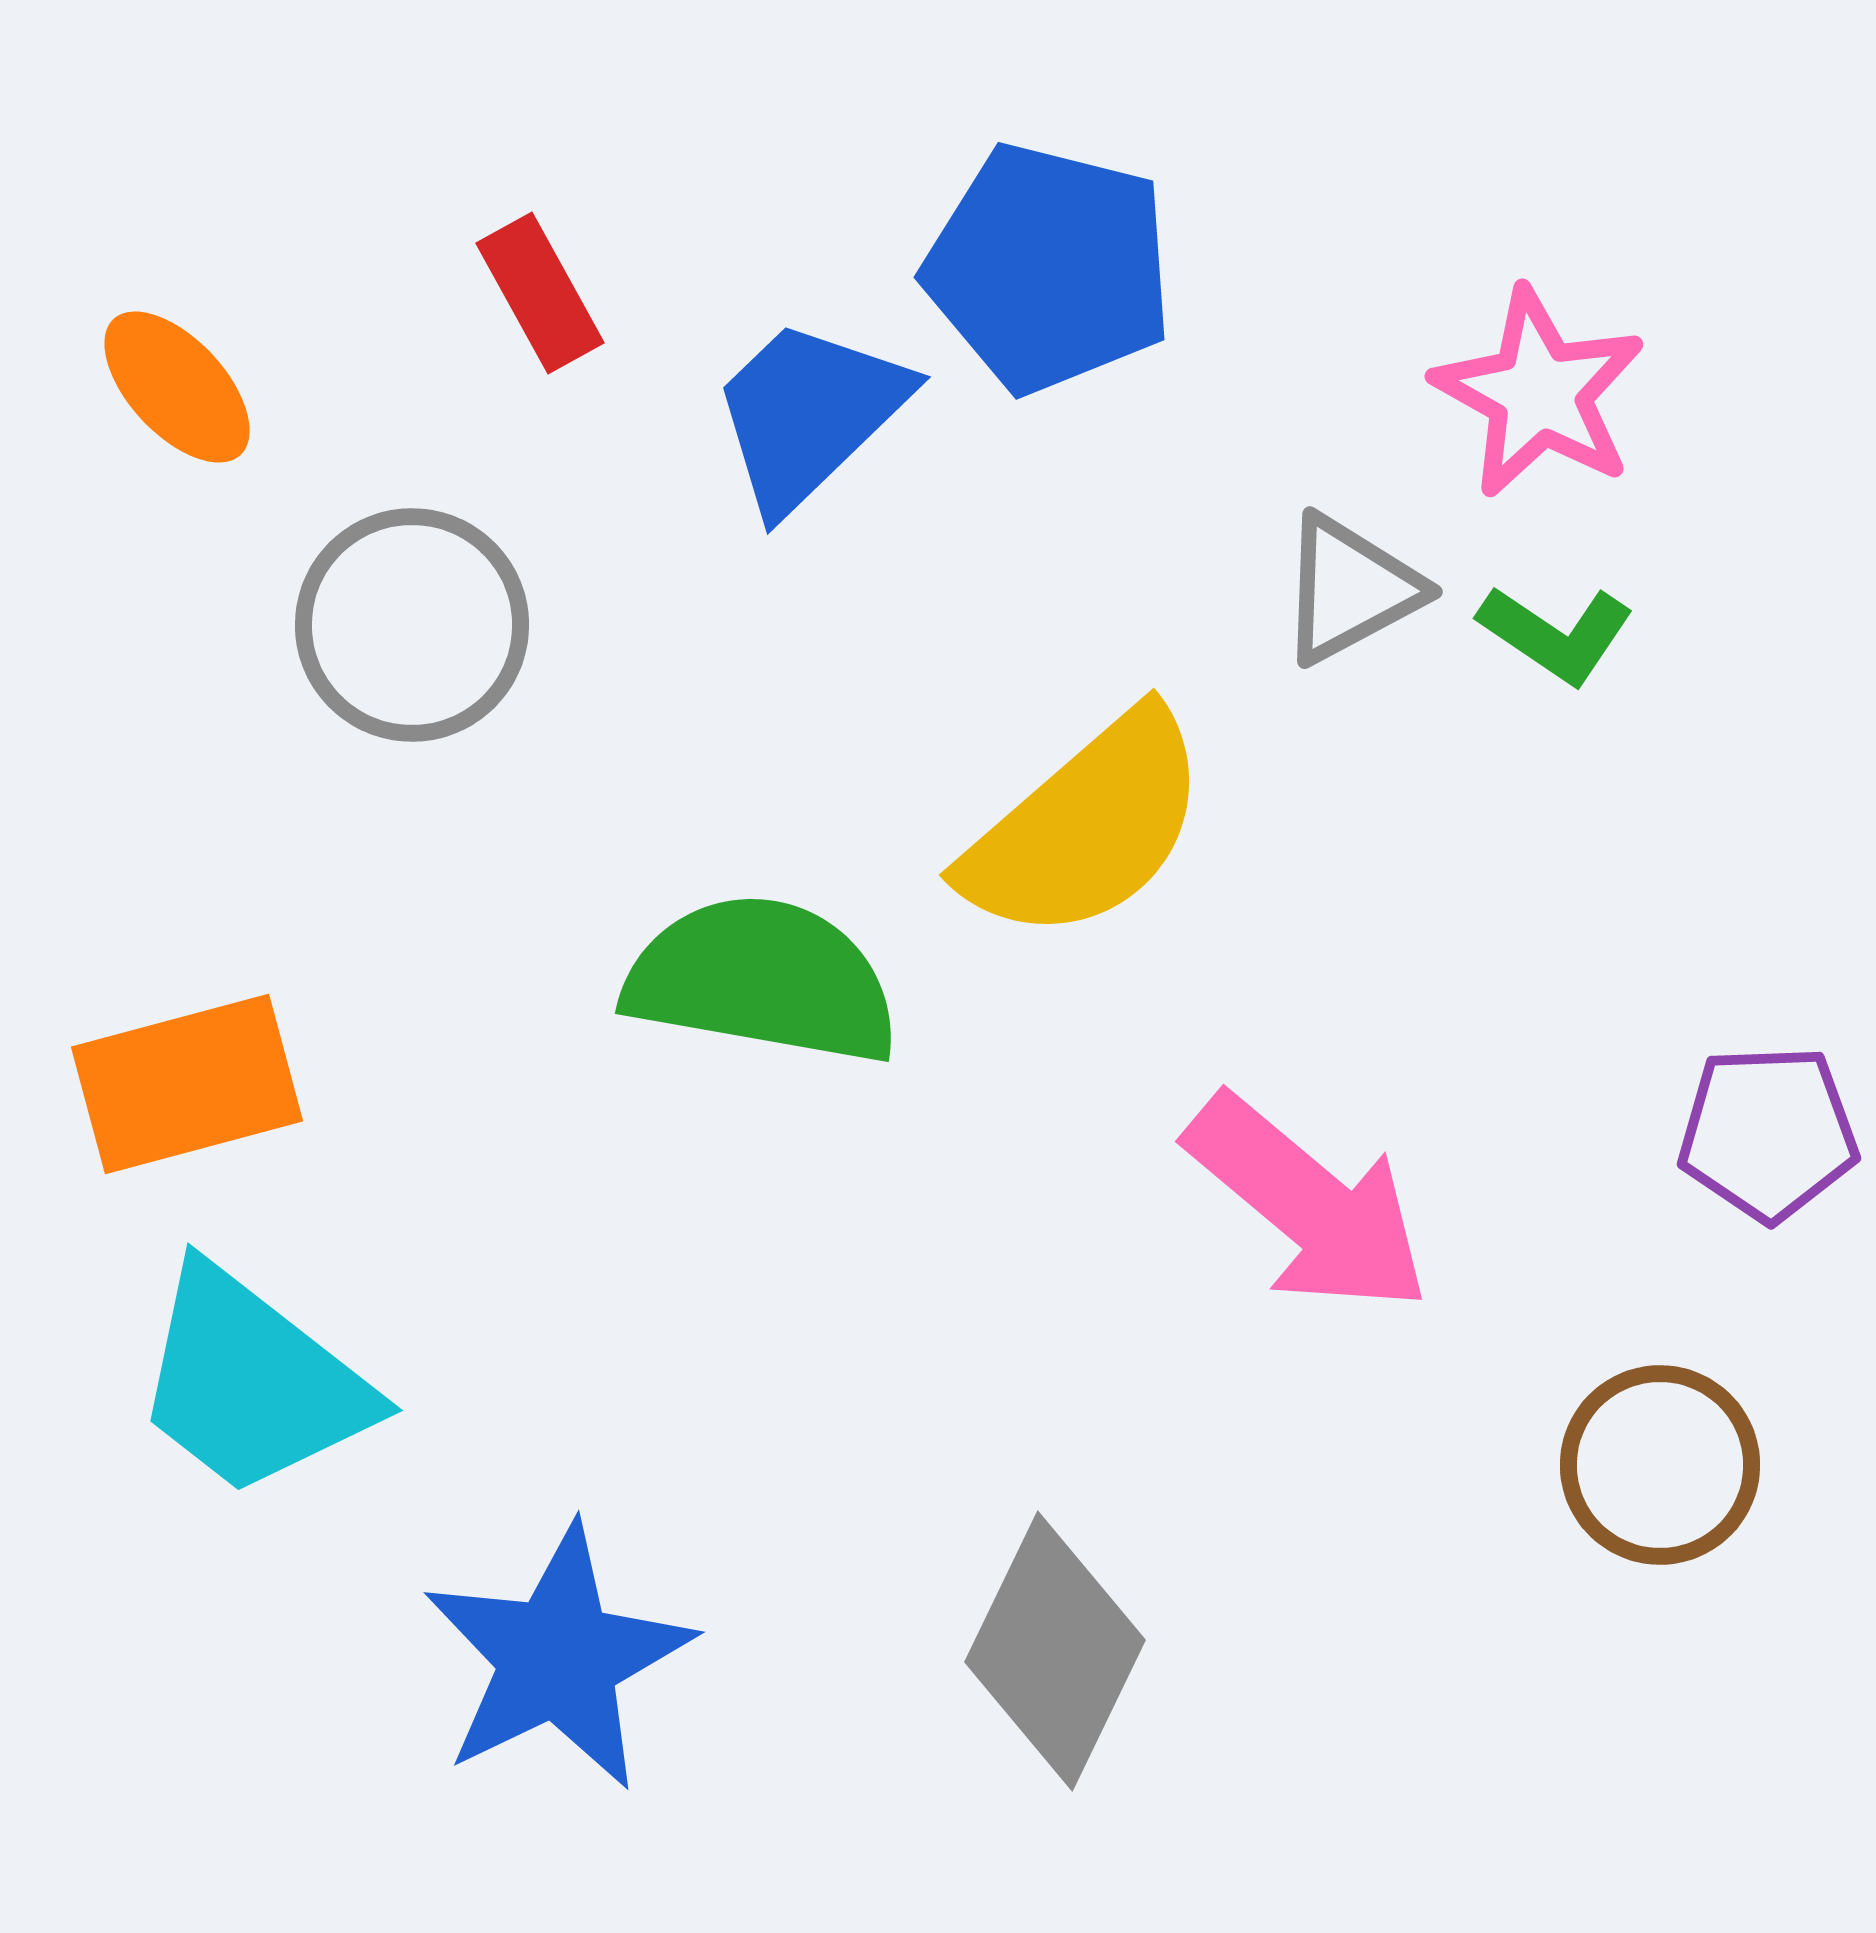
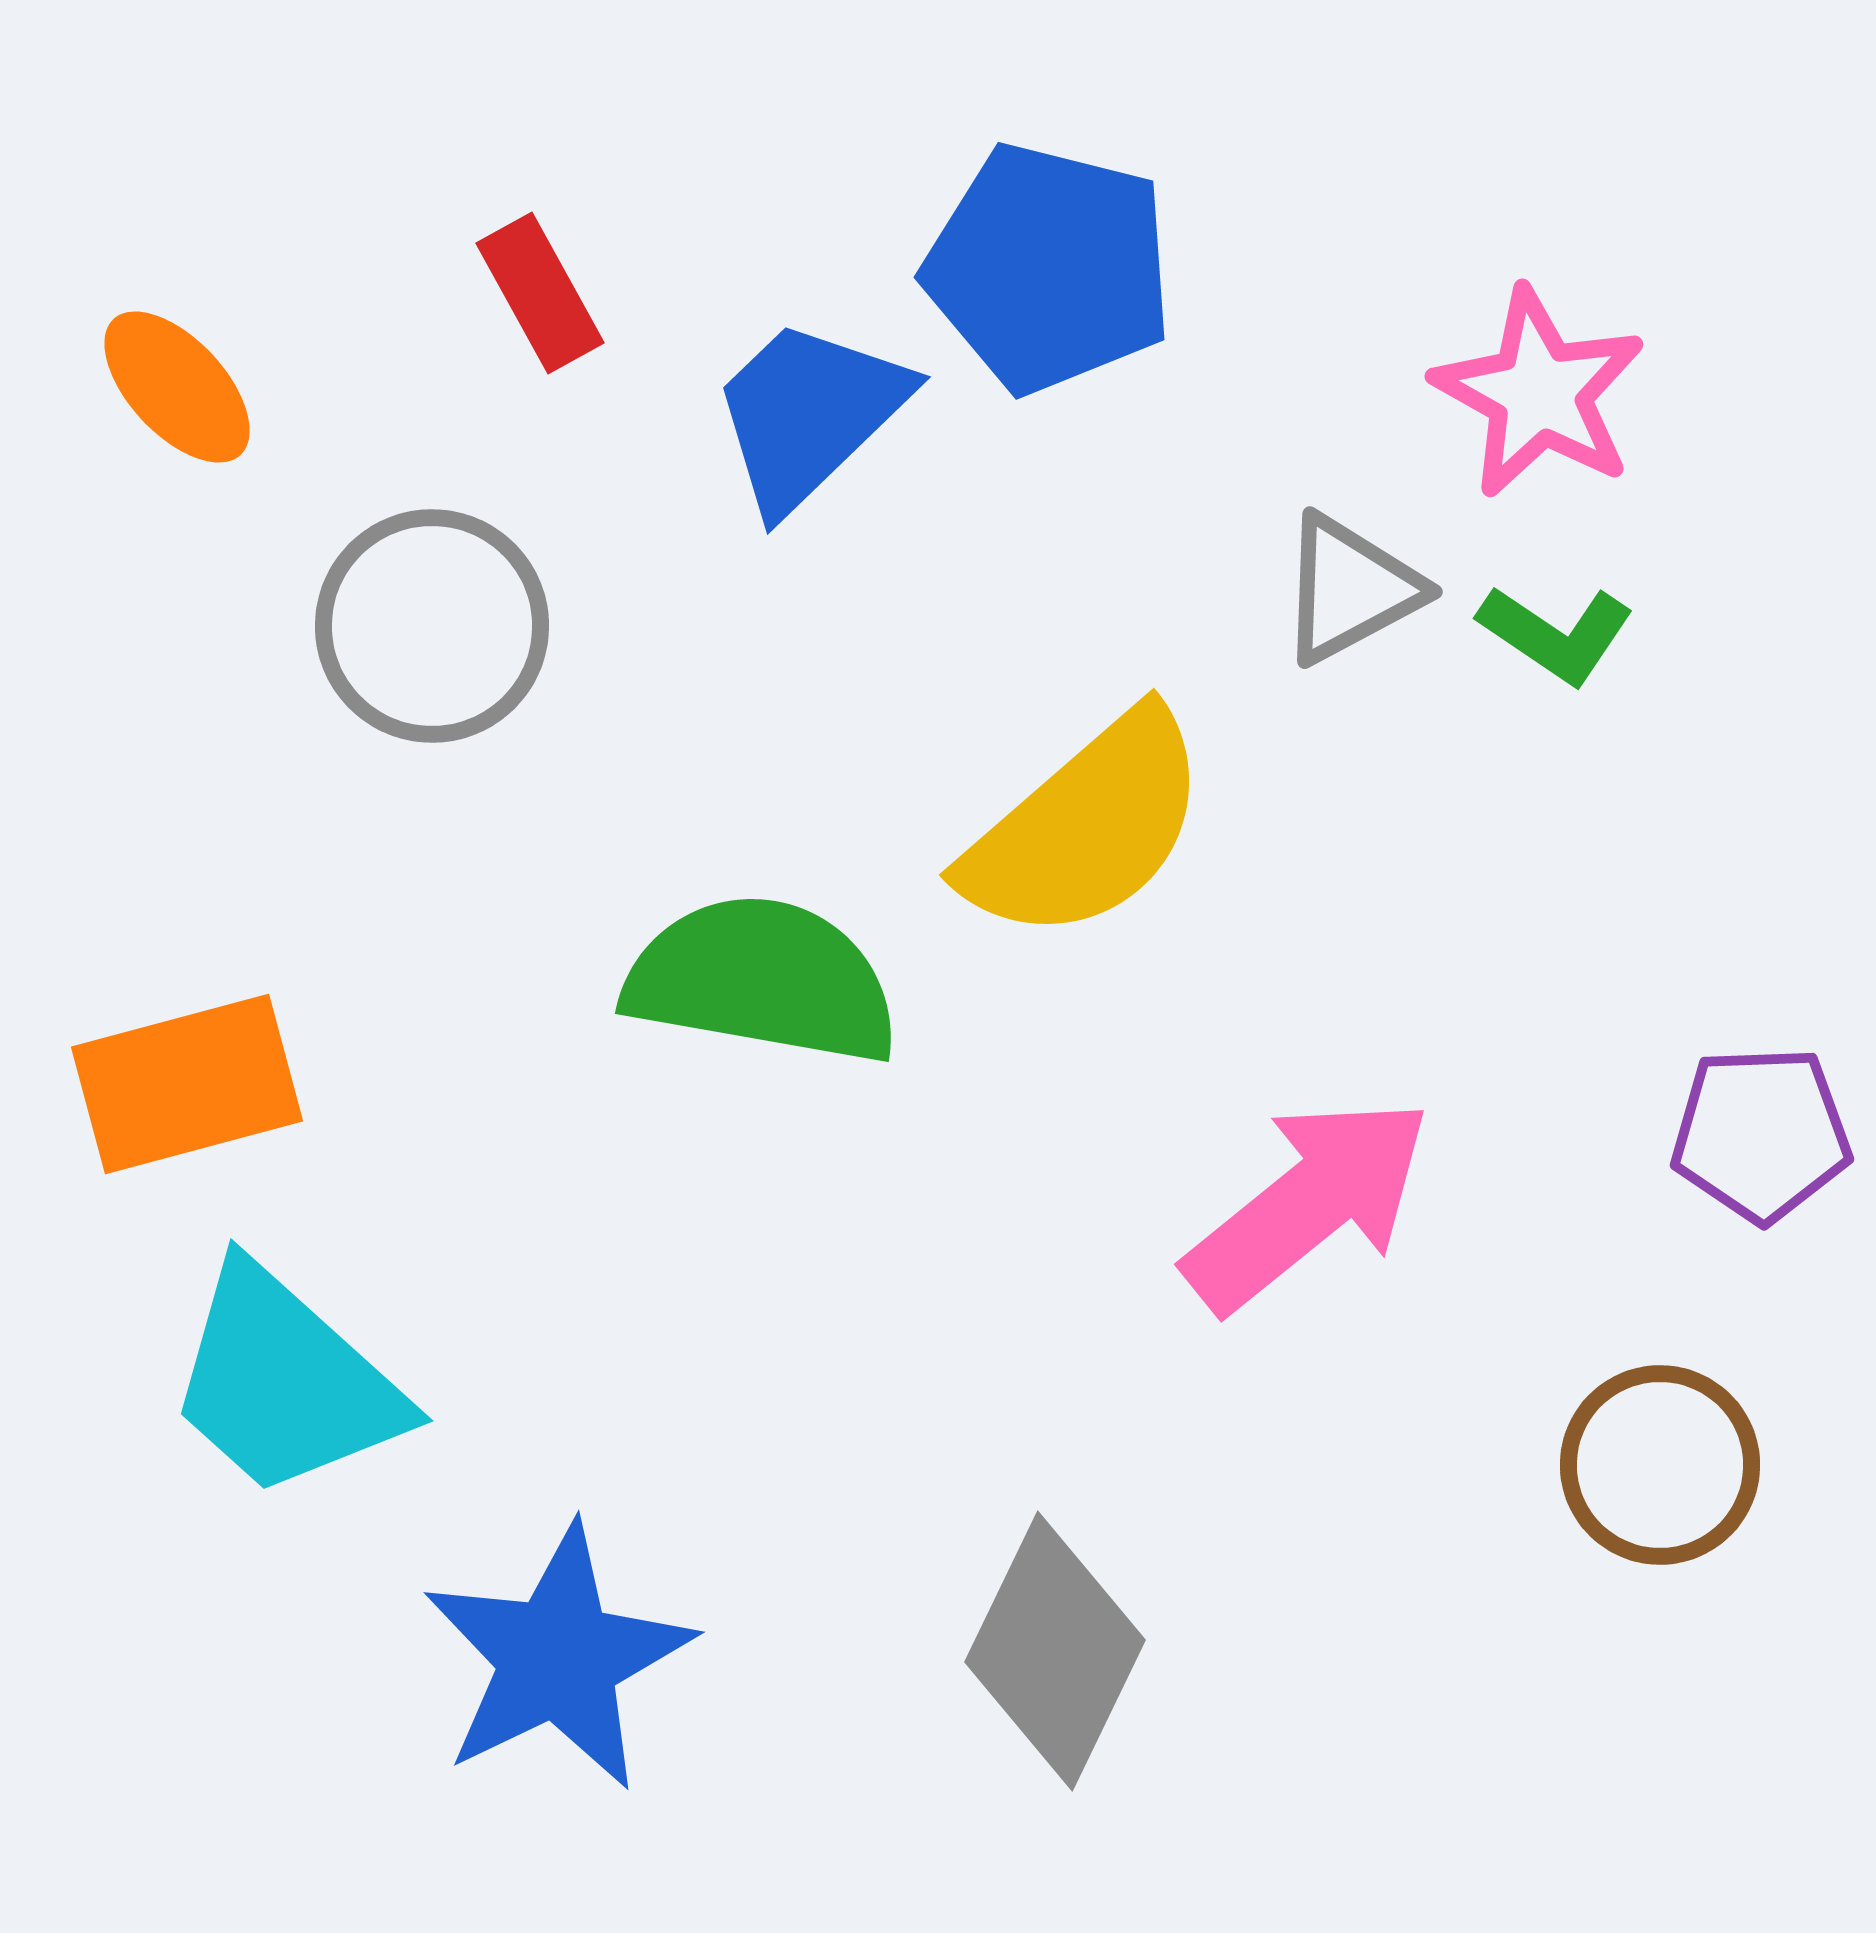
gray circle: moved 20 px right, 1 px down
purple pentagon: moved 7 px left, 1 px down
pink arrow: rotated 79 degrees counterclockwise
cyan trapezoid: moved 33 px right; rotated 4 degrees clockwise
